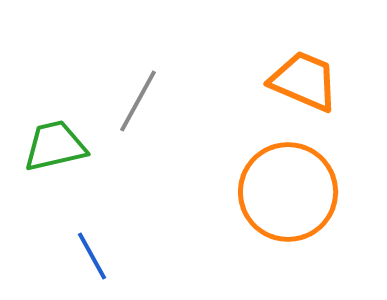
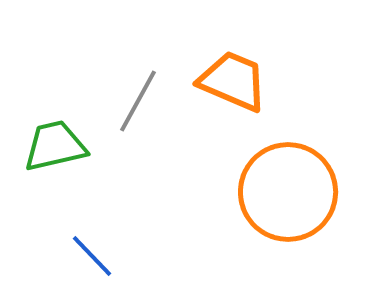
orange trapezoid: moved 71 px left
blue line: rotated 15 degrees counterclockwise
